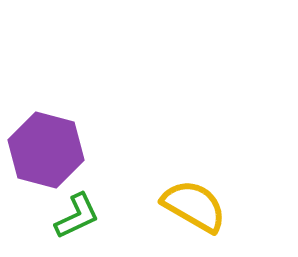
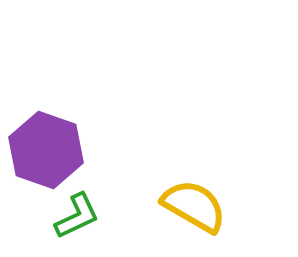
purple hexagon: rotated 4 degrees clockwise
